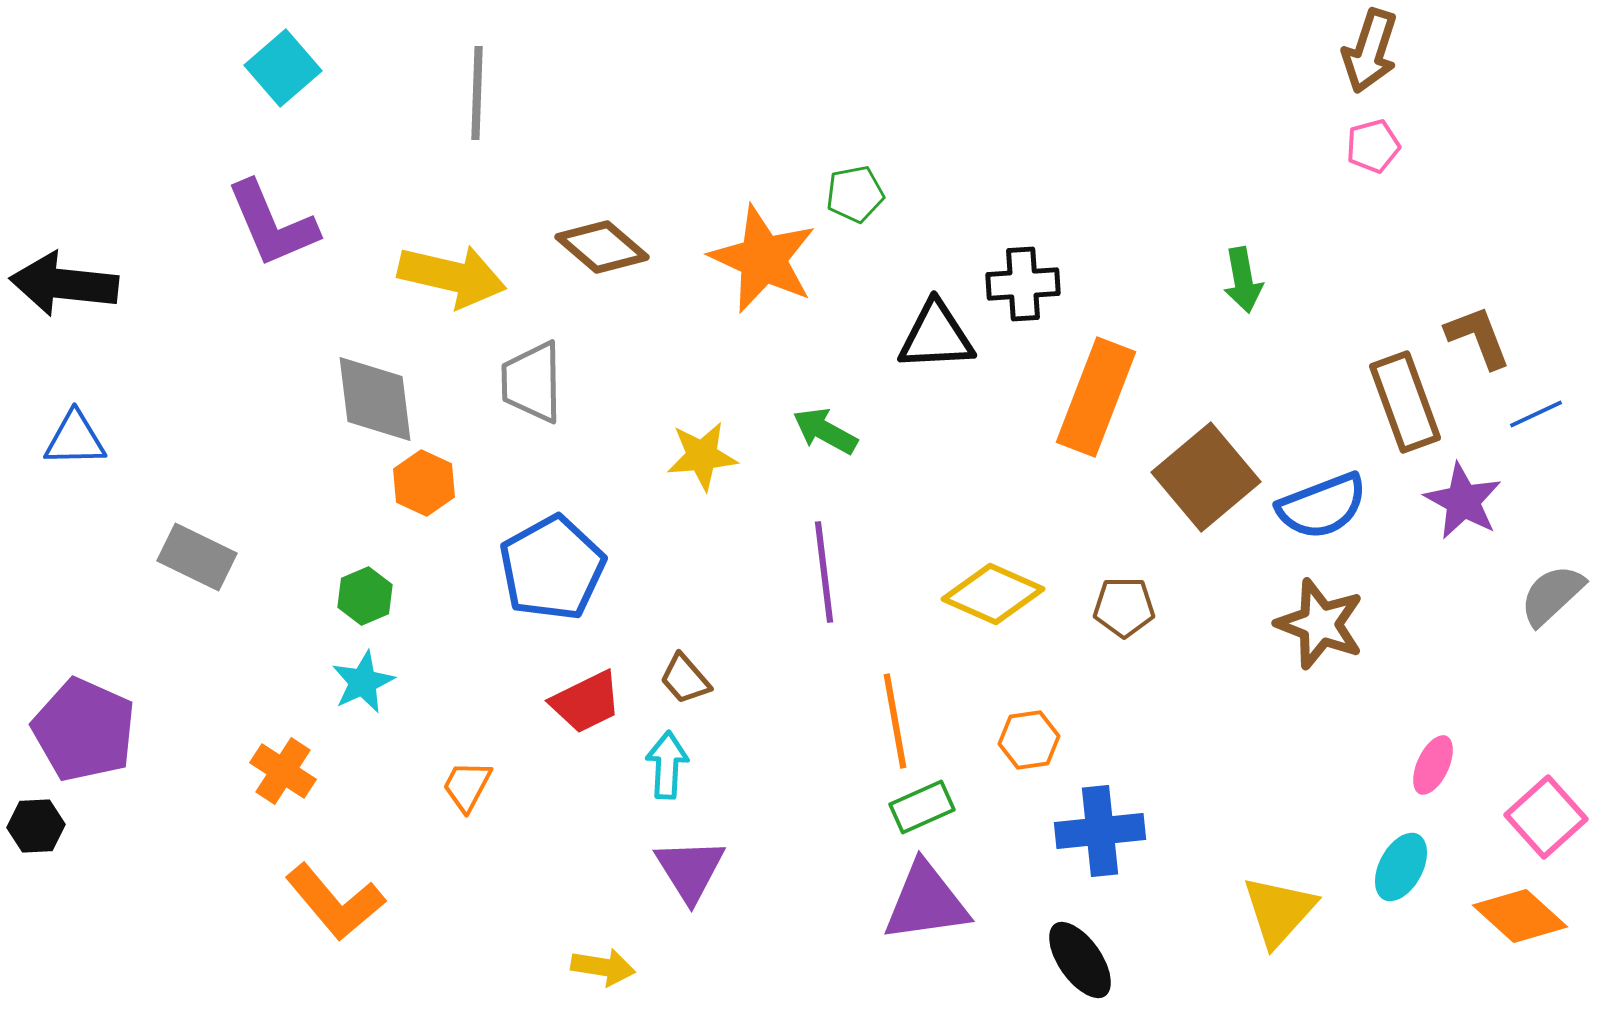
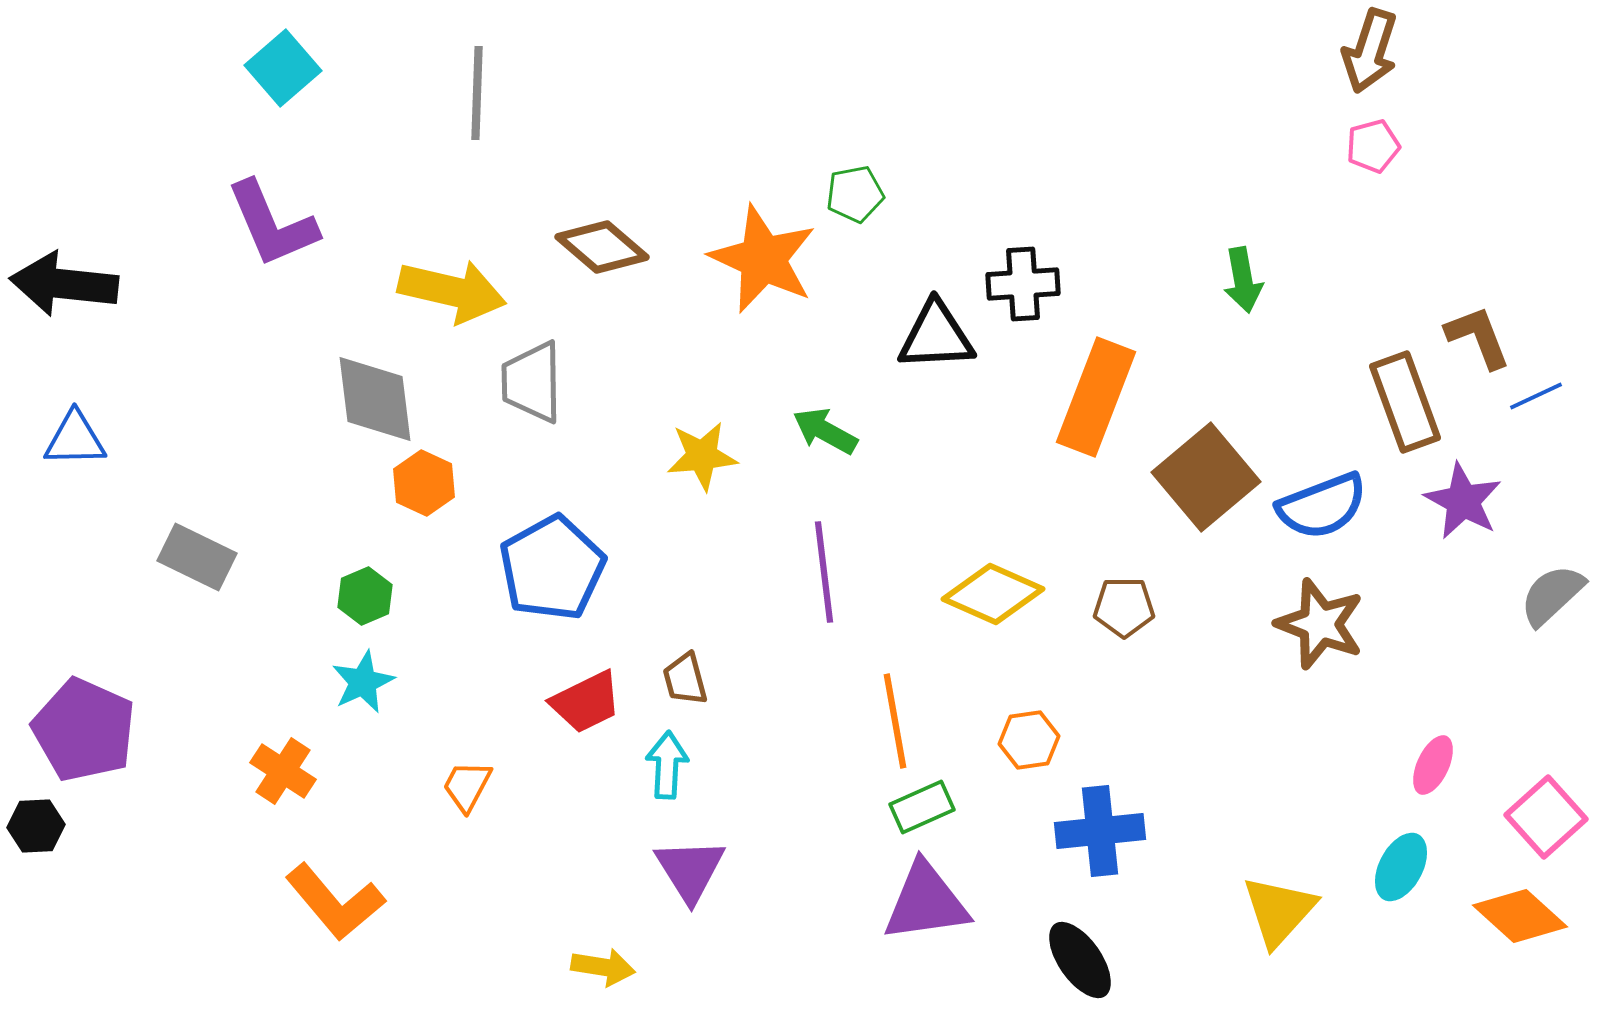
yellow arrow at (452, 276): moved 15 px down
blue line at (1536, 414): moved 18 px up
brown trapezoid at (685, 679): rotated 26 degrees clockwise
